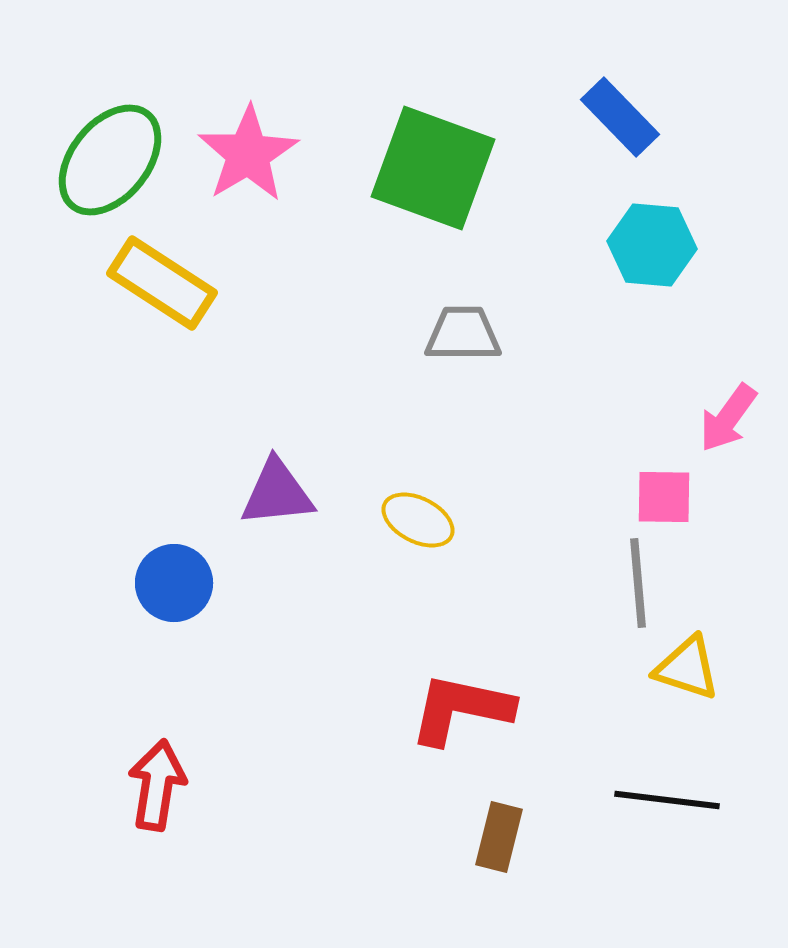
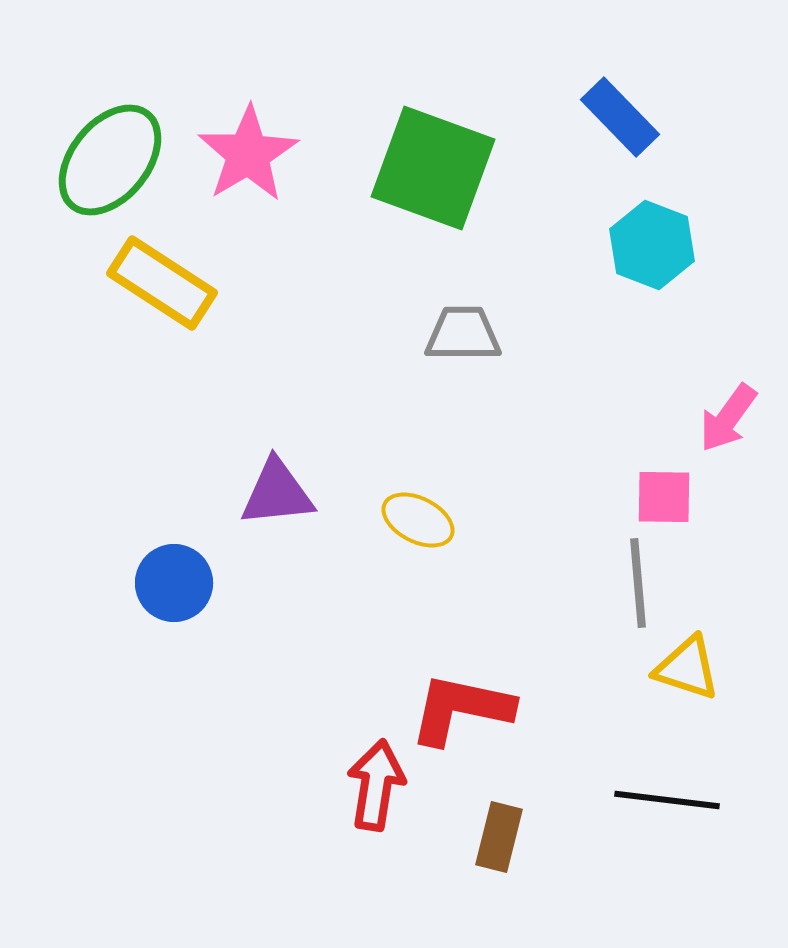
cyan hexagon: rotated 16 degrees clockwise
red arrow: moved 219 px right
